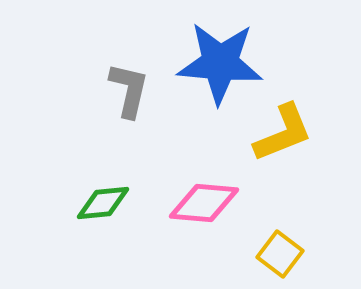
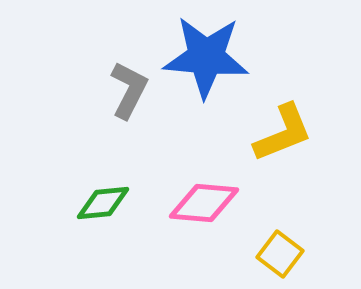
blue star: moved 14 px left, 6 px up
gray L-shape: rotated 14 degrees clockwise
